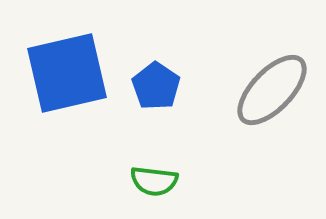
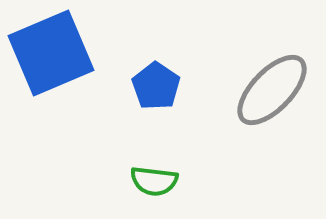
blue square: moved 16 px left, 20 px up; rotated 10 degrees counterclockwise
